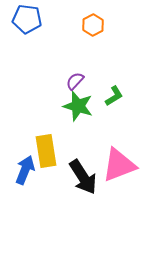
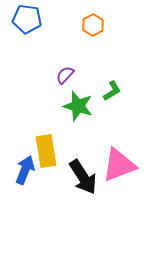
purple semicircle: moved 10 px left, 6 px up
green L-shape: moved 2 px left, 5 px up
